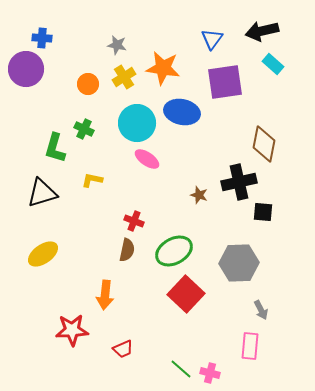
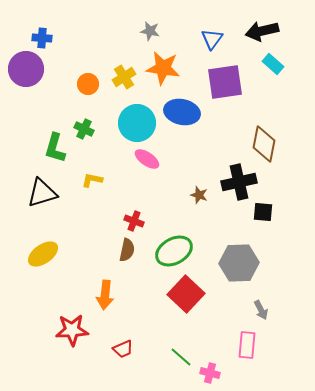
gray star: moved 33 px right, 14 px up
pink rectangle: moved 3 px left, 1 px up
green line: moved 12 px up
